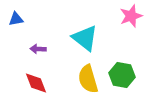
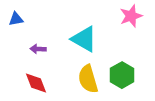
cyan triangle: moved 1 px left, 1 px down; rotated 8 degrees counterclockwise
green hexagon: rotated 20 degrees clockwise
